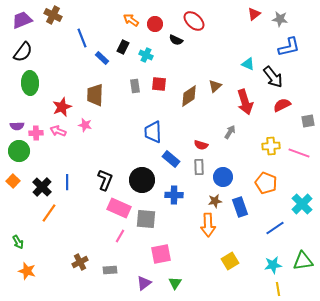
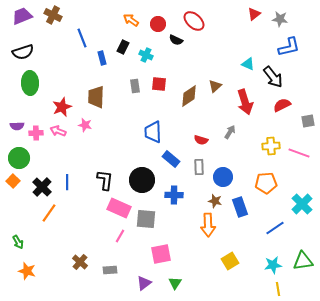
purple trapezoid at (22, 20): moved 4 px up
red circle at (155, 24): moved 3 px right
black semicircle at (23, 52): rotated 35 degrees clockwise
blue rectangle at (102, 58): rotated 32 degrees clockwise
brown trapezoid at (95, 95): moved 1 px right, 2 px down
red semicircle at (201, 145): moved 5 px up
green circle at (19, 151): moved 7 px down
black L-shape at (105, 180): rotated 15 degrees counterclockwise
orange pentagon at (266, 183): rotated 25 degrees counterclockwise
brown star at (215, 201): rotated 24 degrees clockwise
brown cross at (80, 262): rotated 21 degrees counterclockwise
